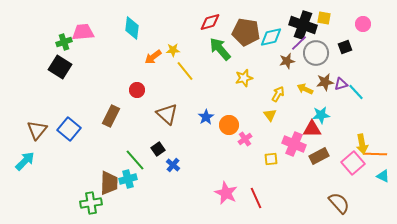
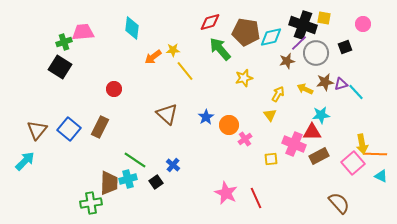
red circle at (137, 90): moved 23 px left, 1 px up
brown rectangle at (111, 116): moved 11 px left, 11 px down
red triangle at (312, 129): moved 3 px down
black square at (158, 149): moved 2 px left, 33 px down
green line at (135, 160): rotated 15 degrees counterclockwise
cyan triangle at (383, 176): moved 2 px left
